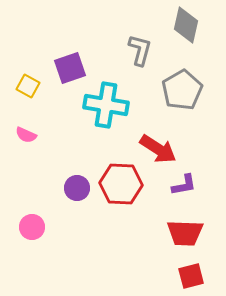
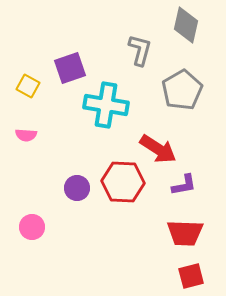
pink semicircle: rotated 20 degrees counterclockwise
red hexagon: moved 2 px right, 2 px up
